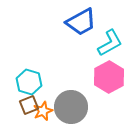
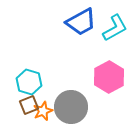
cyan L-shape: moved 5 px right, 15 px up
